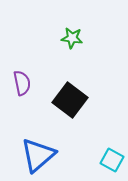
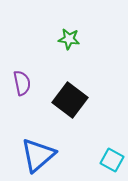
green star: moved 3 px left, 1 px down
